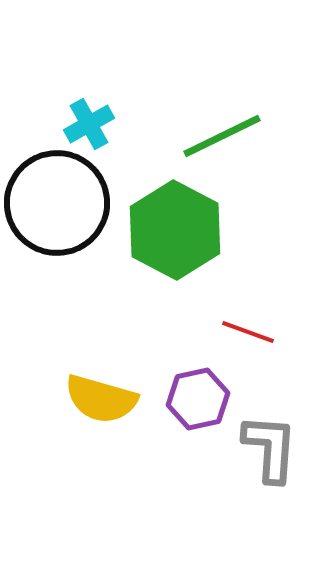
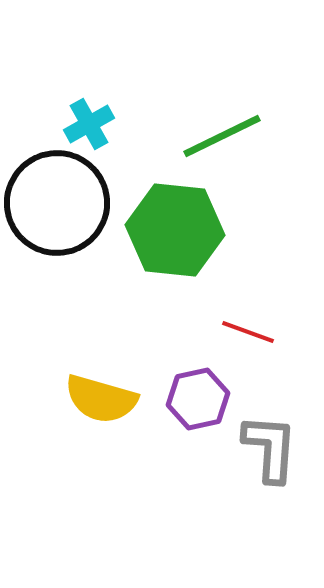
green hexagon: rotated 22 degrees counterclockwise
